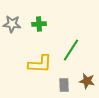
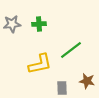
gray star: rotated 12 degrees counterclockwise
green line: rotated 20 degrees clockwise
yellow L-shape: rotated 15 degrees counterclockwise
gray rectangle: moved 2 px left, 3 px down
